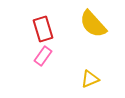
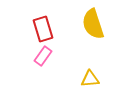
yellow semicircle: rotated 24 degrees clockwise
yellow triangle: rotated 18 degrees clockwise
